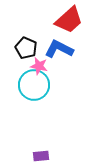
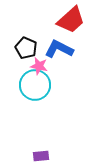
red trapezoid: moved 2 px right
cyan circle: moved 1 px right
